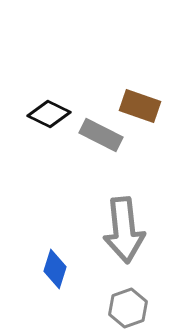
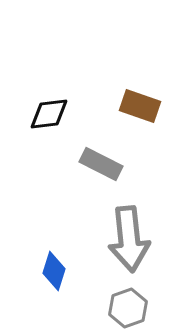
black diamond: rotated 33 degrees counterclockwise
gray rectangle: moved 29 px down
gray arrow: moved 5 px right, 9 px down
blue diamond: moved 1 px left, 2 px down
